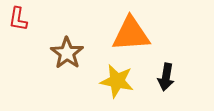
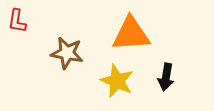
red L-shape: moved 1 px left, 2 px down
brown star: rotated 24 degrees counterclockwise
yellow star: rotated 12 degrees clockwise
